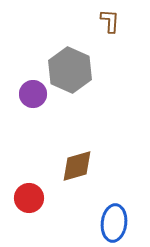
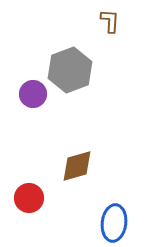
gray hexagon: rotated 15 degrees clockwise
